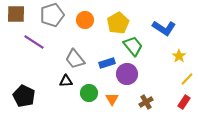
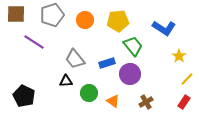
yellow pentagon: moved 2 px up; rotated 25 degrees clockwise
purple circle: moved 3 px right
orange triangle: moved 1 px right, 2 px down; rotated 24 degrees counterclockwise
